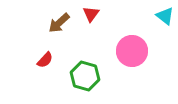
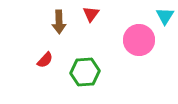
cyan triangle: rotated 24 degrees clockwise
brown arrow: moved 1 px up; rotated 50 degrees counterclockwise
pink circle: moved 7 px right, 11 px up
green hexagon: moved 4 px up; rotated 20 degrees counterclockwise
